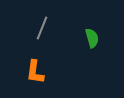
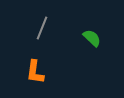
green semicircle: rotated 30 degrees counterclockwise
